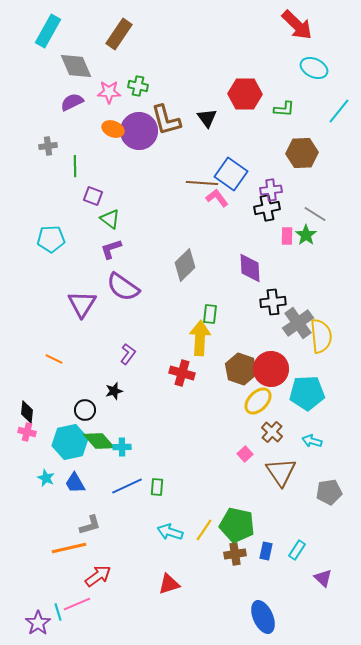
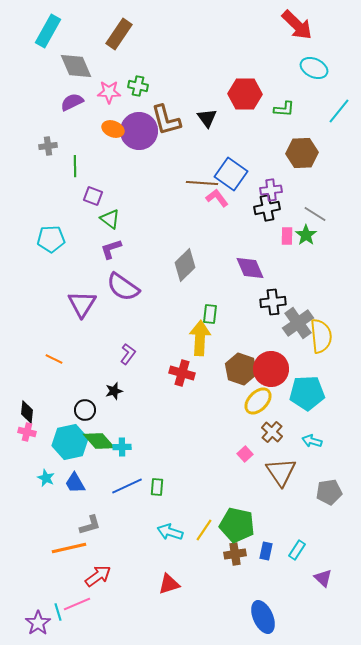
purple diamond at (250, 268): rotated 20 degrees counterclockwise
